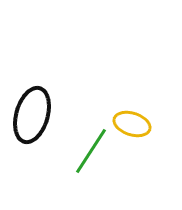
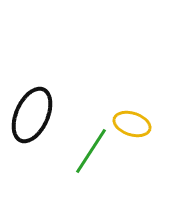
black ellipse: rotated 8 degrees clockwise
